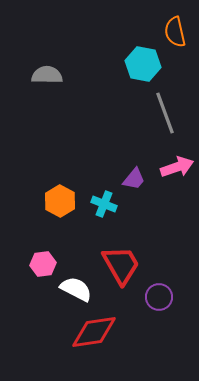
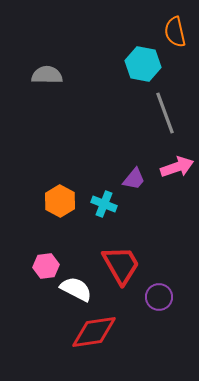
pink hexagon: moved 3 px right, 2 px down
